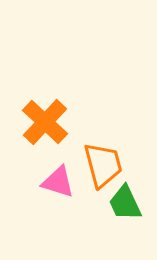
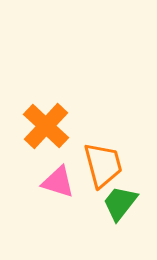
orange cross: moved 1 px right, 4 px down
green trapezoid: moved 5 px left; rotated 63 degrees clockwise
